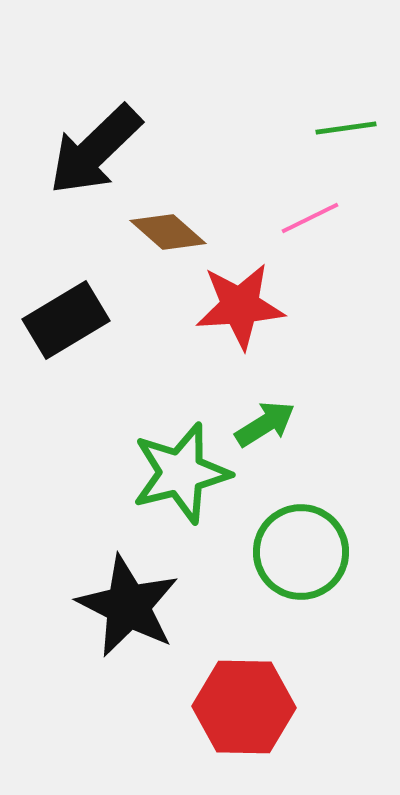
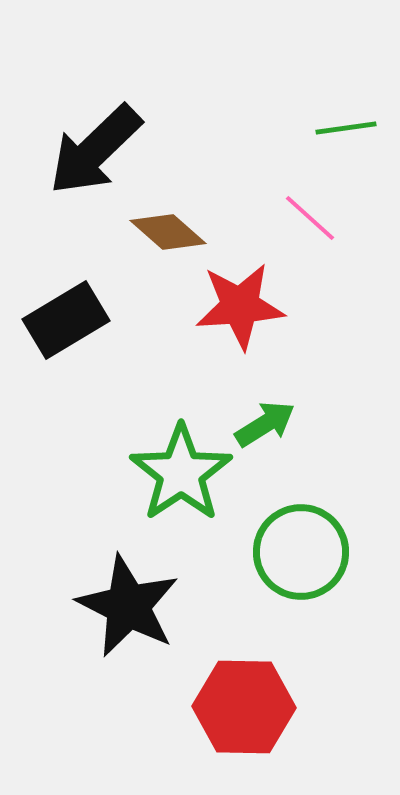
pink line: rotated 68 degrees clockwise
green star: rotated 20 degrees counterclockwise
